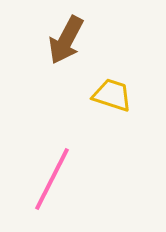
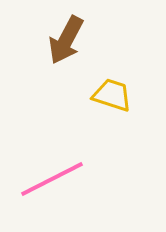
pink line: rotated 36 degrees clockwise
